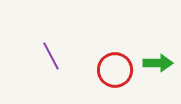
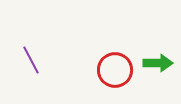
purple line: moved 20 px left, 4 px down
